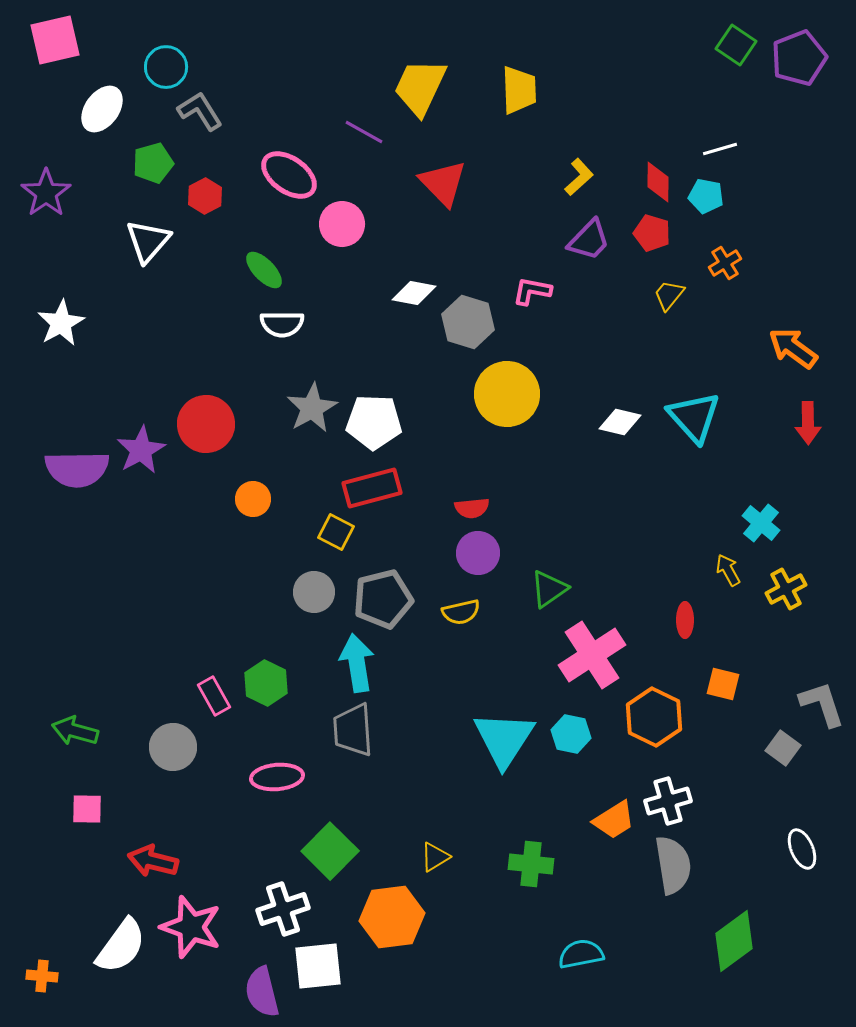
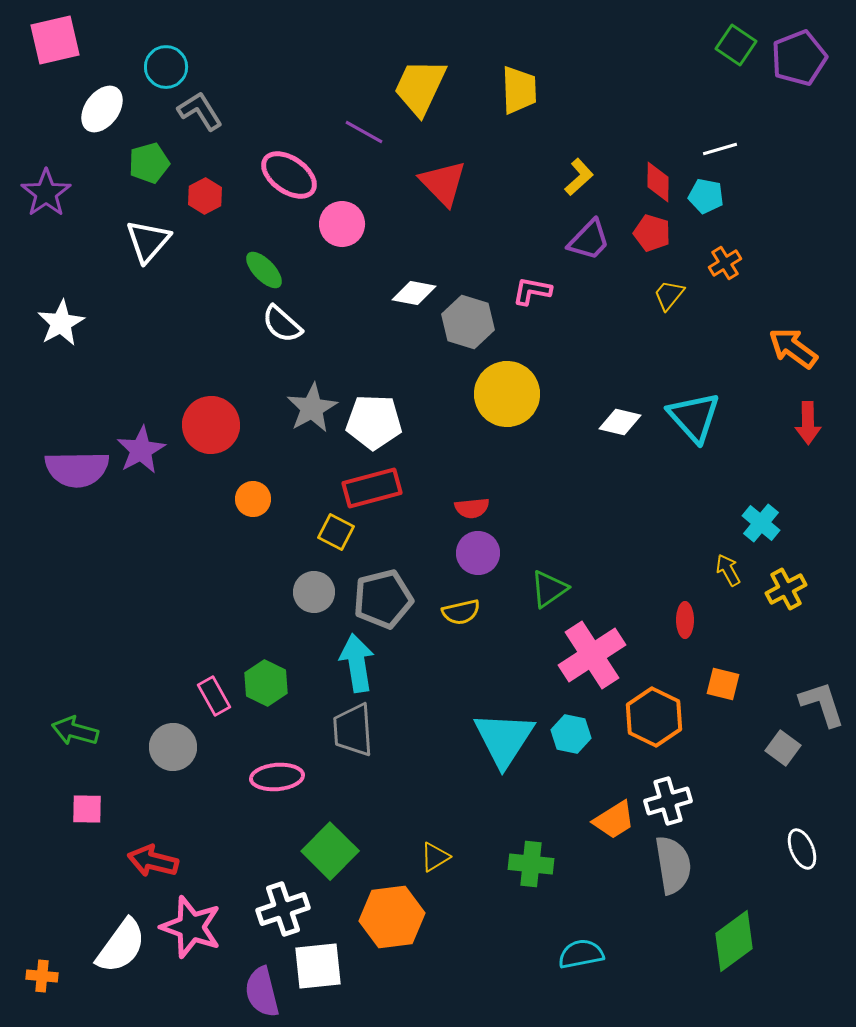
green pentagon at (153, 163): moved 4 px left
white semicircle at (282, 324): rotated 42 degrees clockwise
red circle at (206, 424): moved 5 px right, 1 px down
